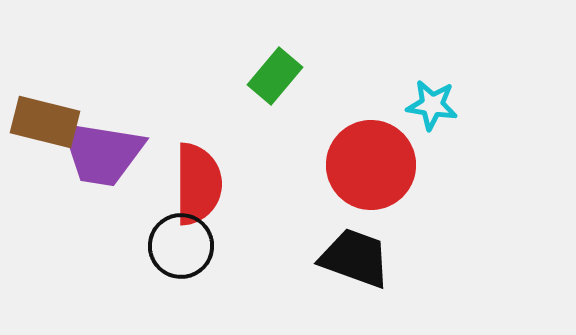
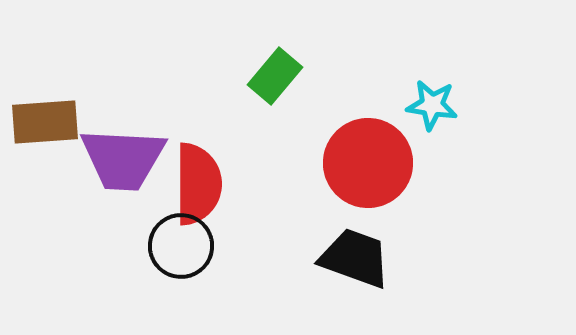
brown rectangle: rotated 18 degrees counterclockwise
purple trapezoid: moved 21 px right, 6 px down; rotated 6 degrees counterclockwise
red circle: moved 3 px left, 2 px up
